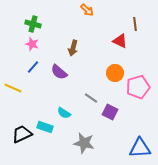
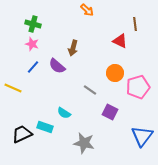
purple semicircle: moved 2 px left, 6 px up
gray line: moved 1 px left, 8 px up
blue triangle: moved 2 px right, 12 px up; rotated 50 degrees counterclockwise
